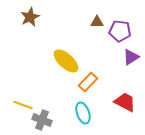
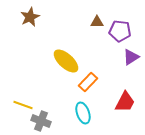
red trapezoid: rotated 90 degrees clockwise
gray cross: moved 1 px left, 1 px down
